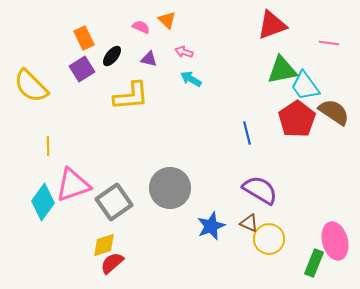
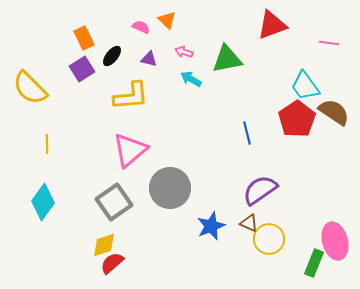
green triangle: moved 55 px left, 11 px up
yellow semicircle: moved 1 px left, 2 px down
yellow line: moved 1 px left, 2 px up
pink triangle: moved 57 px right, 35 px up; rotated 21 degrees counterclockwise
purple semicircle: rotated 66 degrees counterclockwise
